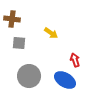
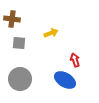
yellow arrow: rotated 56 degrees counterclockwise
gray circle: moved 9 px left, 3 px down
